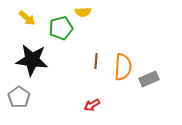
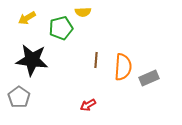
yellow arrow: rotated 108 degrees clockwise
brown line: moved 1 px up
gray rectangle: moved 1 px up
red arrow: moved 4 px left
